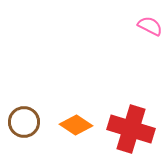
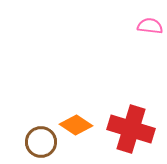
pink semicircle: rotated 20 degrees counterclockwise
brown circle: moved 17 px right, 20 px down
